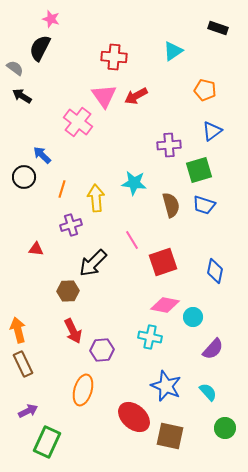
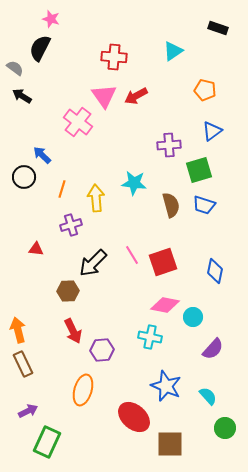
pink line at (132, 240): moved 15 px down
cyan semicircle at (208, 392): moved 4 px down
brown square at (170, 436): moved 8 px down; rotated 12 degrees counterclockwise
